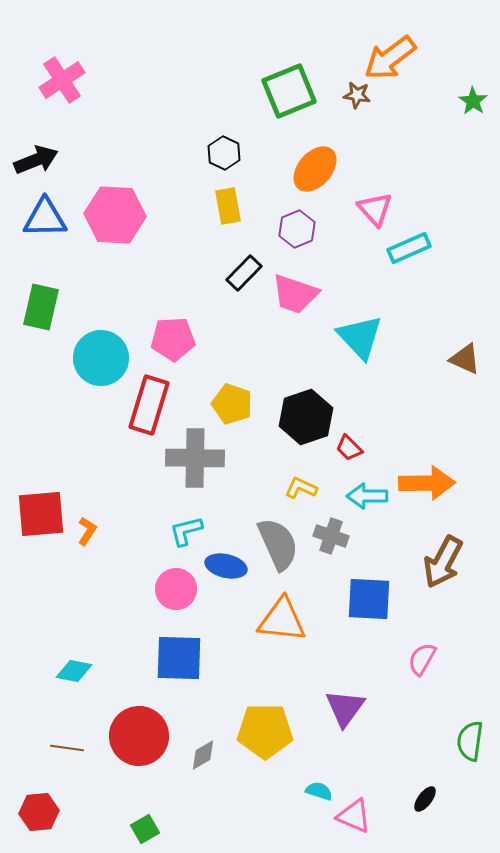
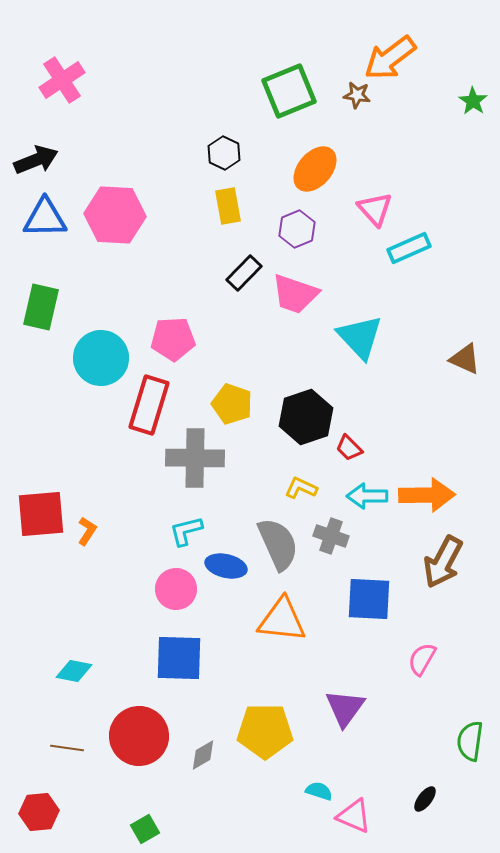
orange arrow at (427, 483): moved 12 px down
